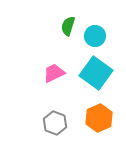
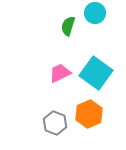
cyan circle: moved 23 px up
pink trapezoid: moved 6 px right
orange hexagon: moved 10 px left, 4 px up
